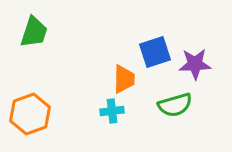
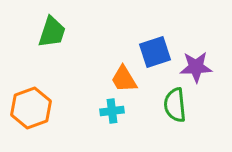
green trapezoid: moved 18 px right
purple star: moved 1 px right, 3 px down
orange trapezoid: rotated 148 degrees clockwise
green semicircle: rotated 100 degrees clockwise
orange hexagon: moved 1 px right, 6 px up
